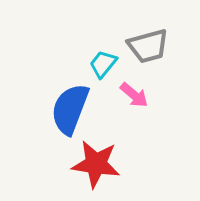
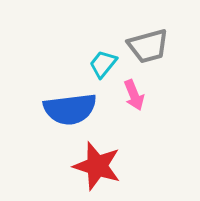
pink arrow: rotated 28 degrees clockwise
blue semicircle: rotated 118 degrees counterclockwise
red star: moved 1 px right, 2 px down; rotated 9 degrees clockwise
